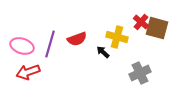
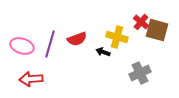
brown square: moved 2 px down
black arrow: rotated 24 degrees counterclockwise
red arrow: moved 3 px right, 7 px down; rotated 15 degrees clockwise
